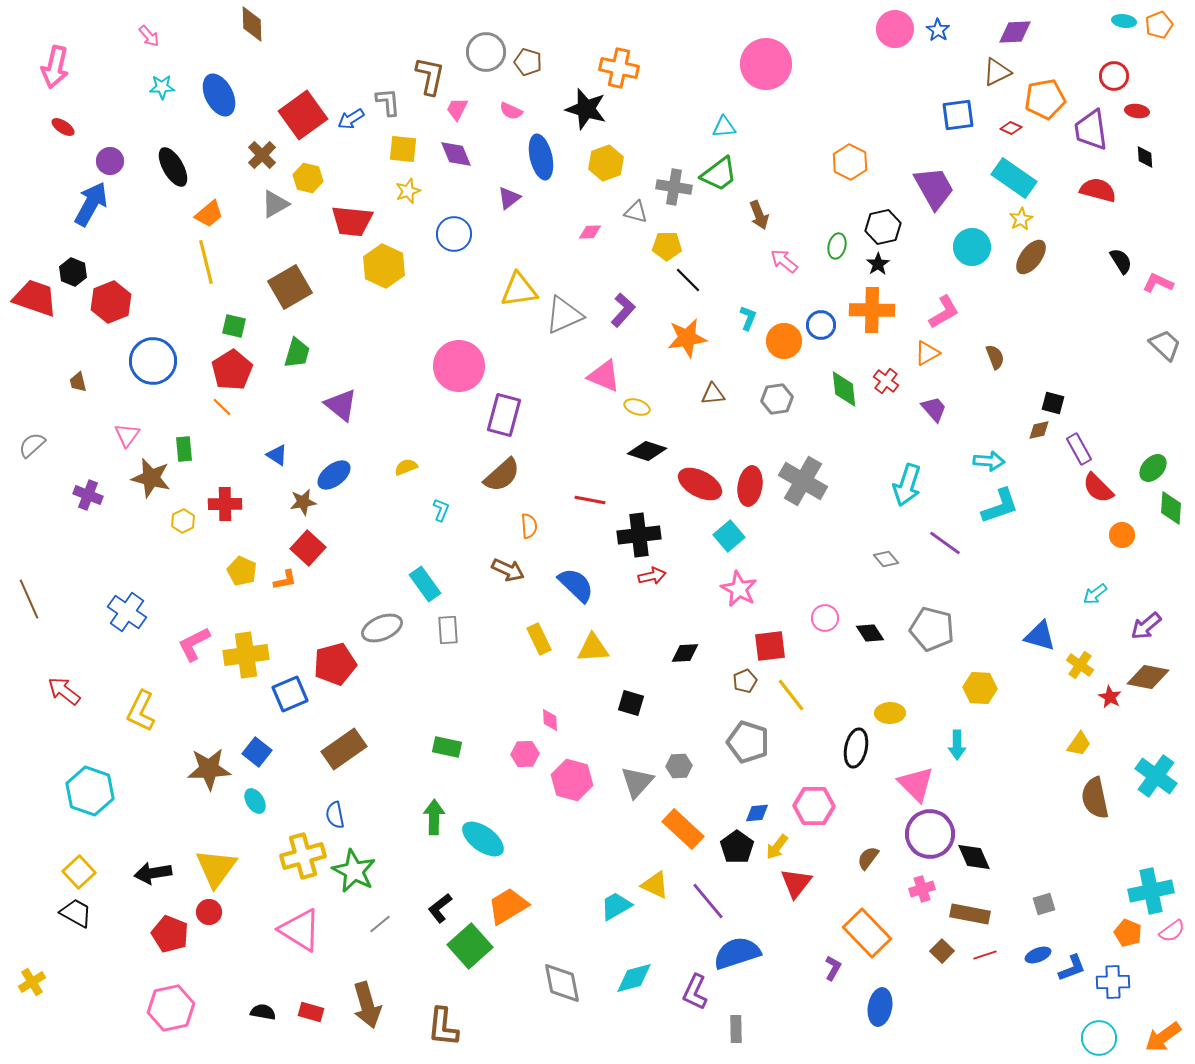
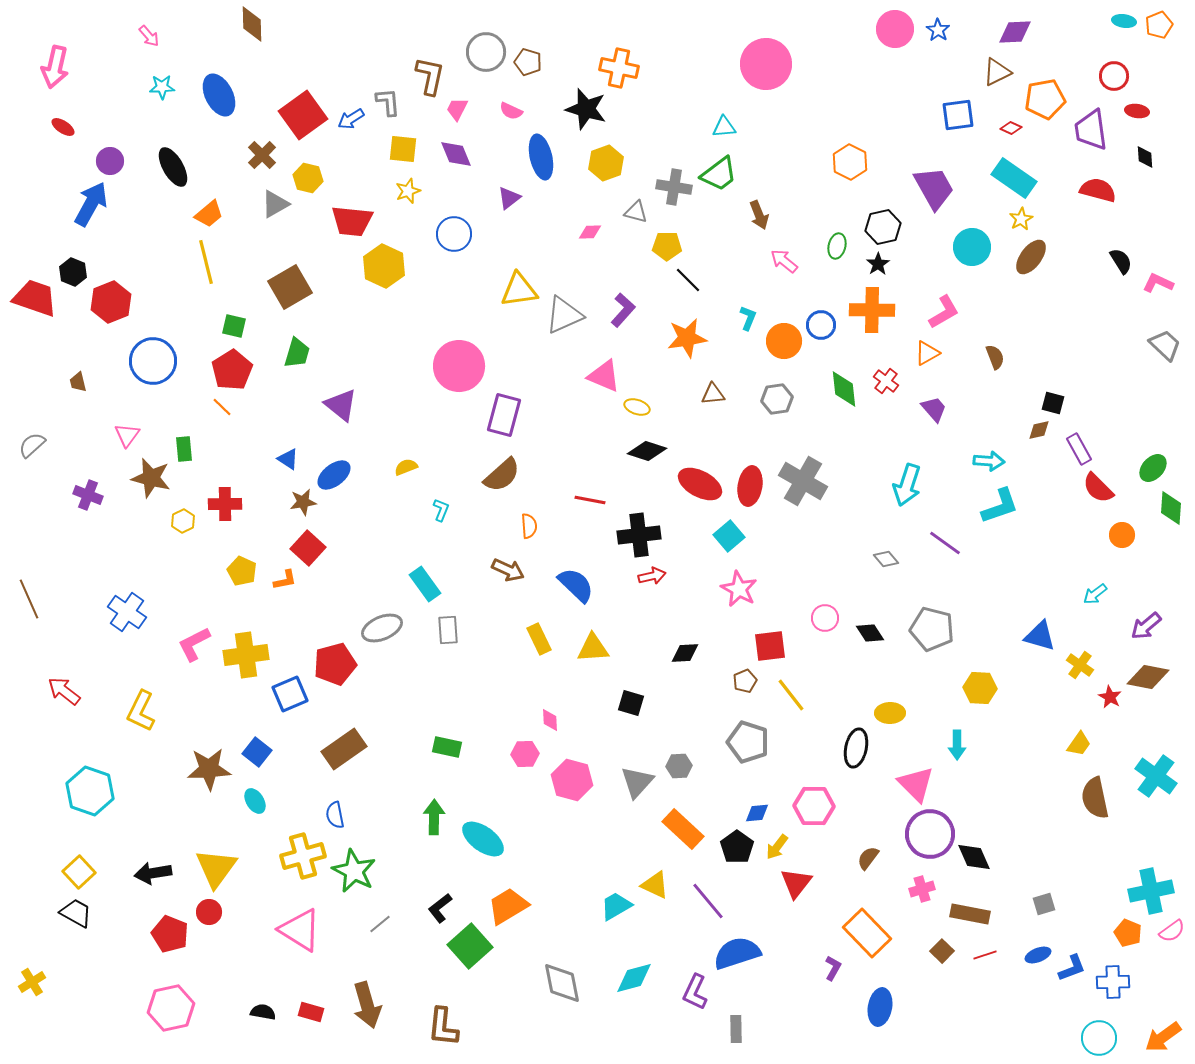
blue triangle at (277, 455): moved 11 px right, 4 px down
